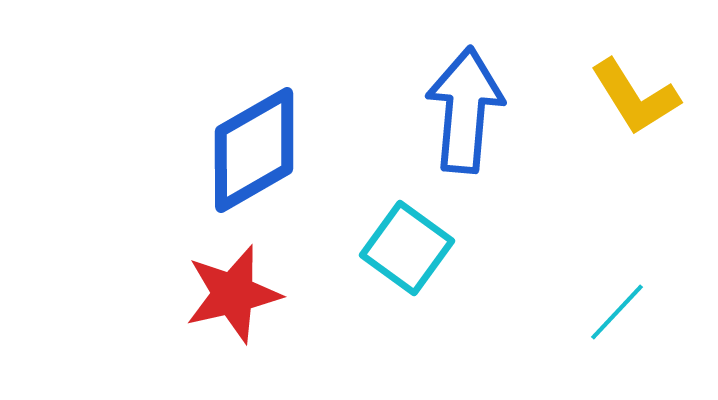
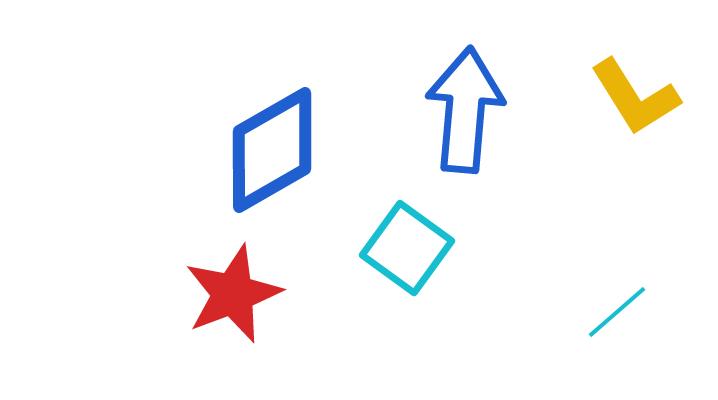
blue diamond: moved 18 px right
red star: rotated 8 degrees counterclockwise
cyan line: rotated 6 degrees clockwise
